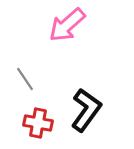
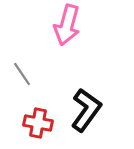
pink arrow: rotated 33 degrees counterclockwise
gray line: moved 3 px left, 5 px up
